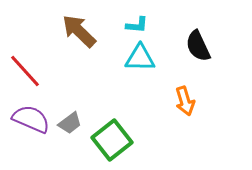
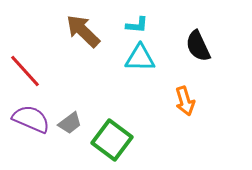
brown arrow: moved 4 px right
green square: rotated 15 degrees counterclockwise
